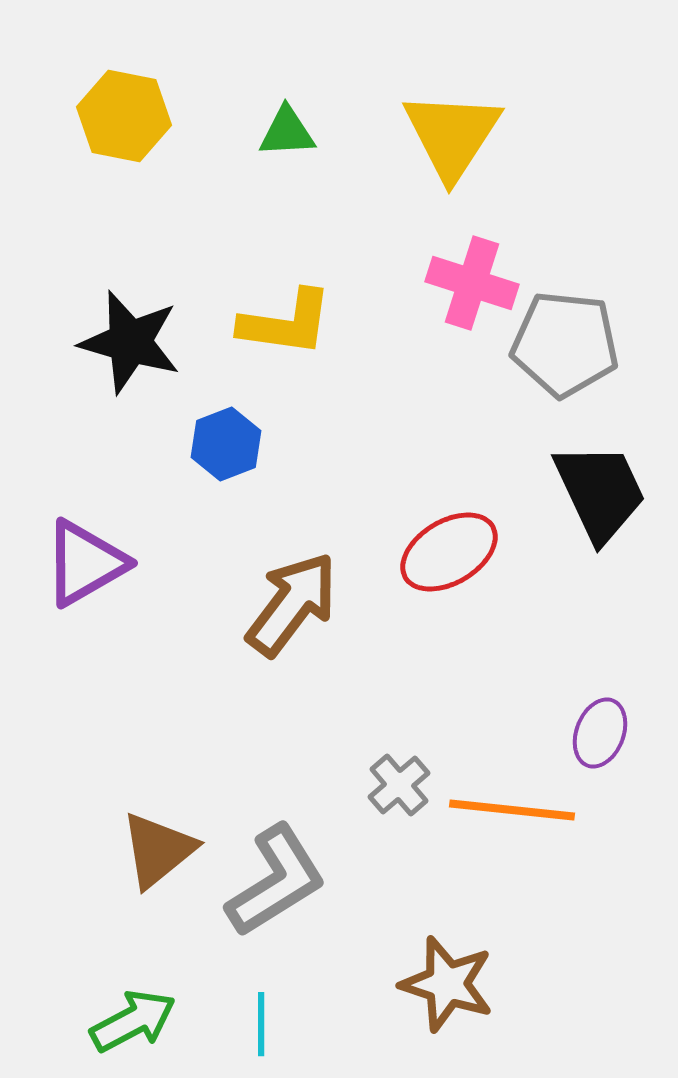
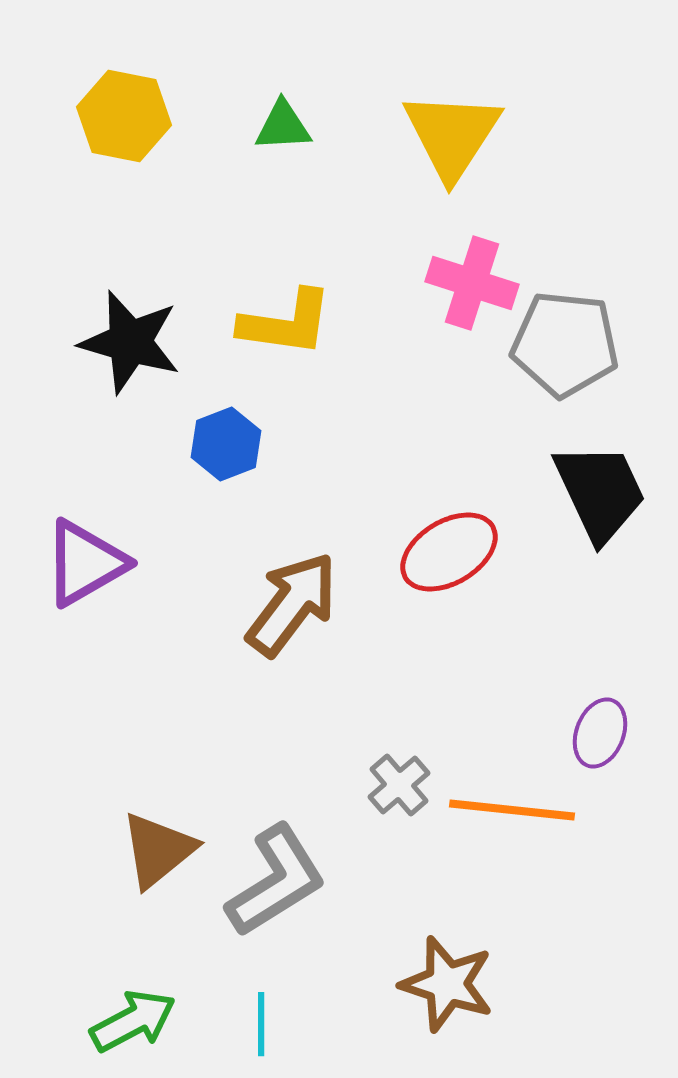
green triangle: moved 4 px left, 6 px up
